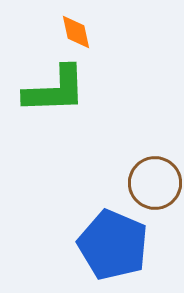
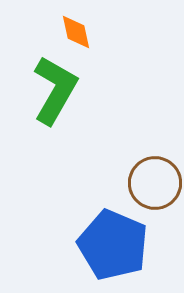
green L-shape: rotated 58 degrees counterclockwise
